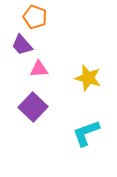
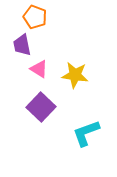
purple trapezoid: rotated 30 degrees clockwise
pink triangle: rotated 36 degrees clockwise
yellow star: moved 13 px left, 3 px up; rotated 8 degrees counterclockwise
purple square: moved 8 px right
